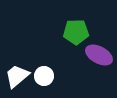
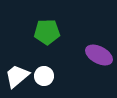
green pentagon: moved 29 px left
